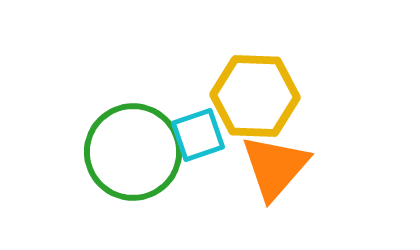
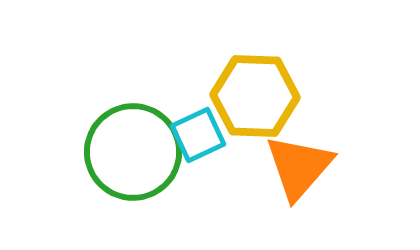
cyan square: rotated 6 degrees counterclockwise
orange triangle: moved 24 px right
